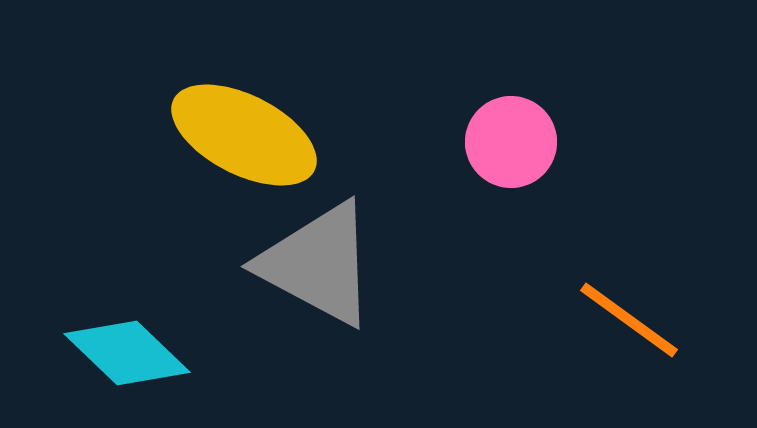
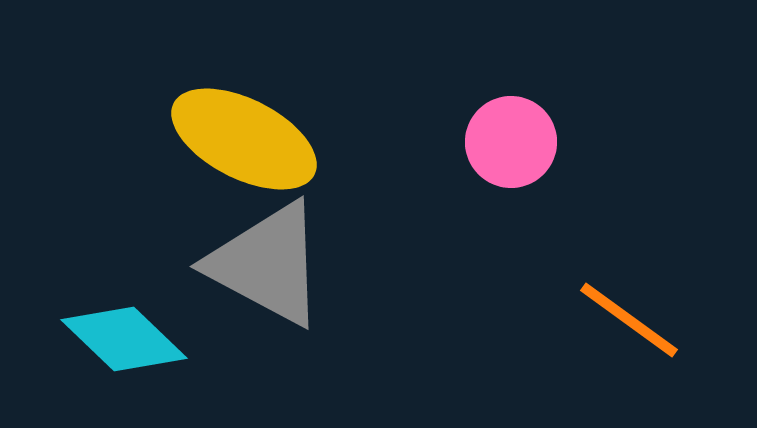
yellow ellipse: moved 4 px down
gray triangle: moved 51 px left
cyan diamond: moved 3 px left, 14 px up
